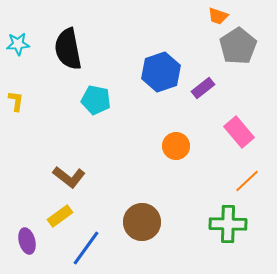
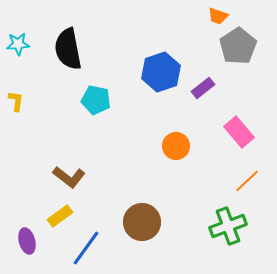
green cross: moved 2 px down; rotated 21 degrees counterclockwise
